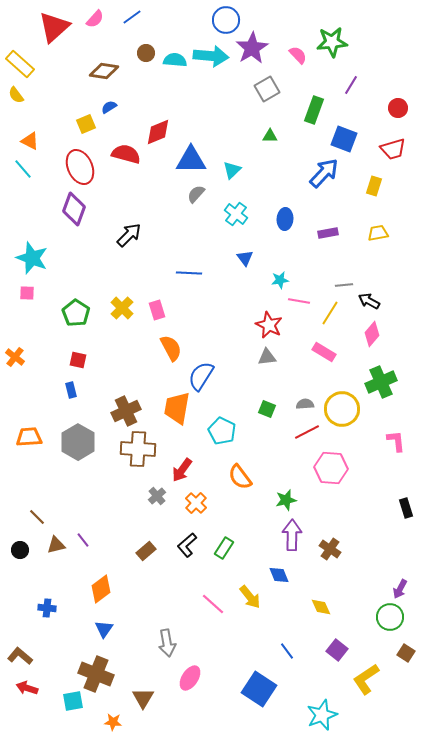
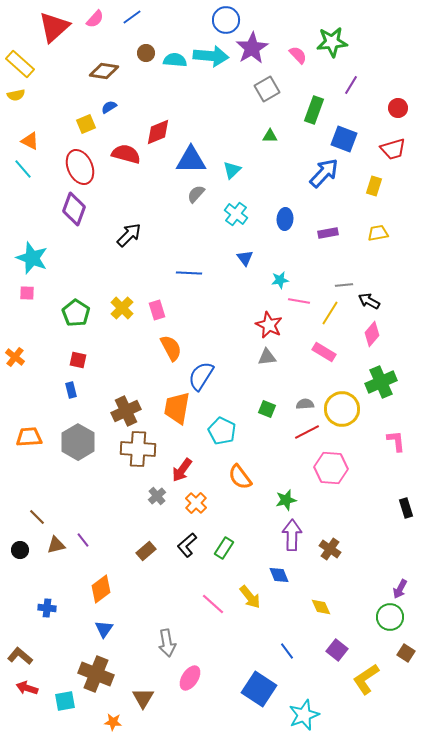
yellow semicircle at (16, 95): rotated 66 degrees counterclockwise
cyan square at (73, 701): moved 8 px left
cyan star at (322, 715): moved 18 px left
